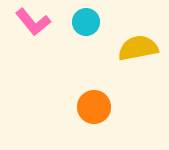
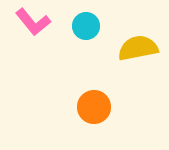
cyan circle: moved 4 px down
